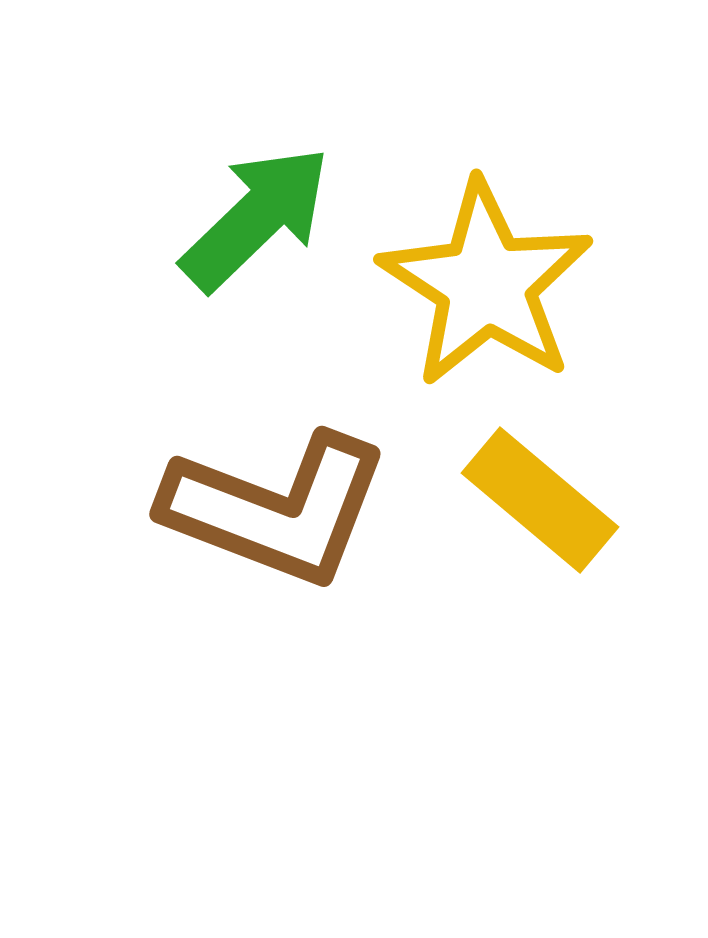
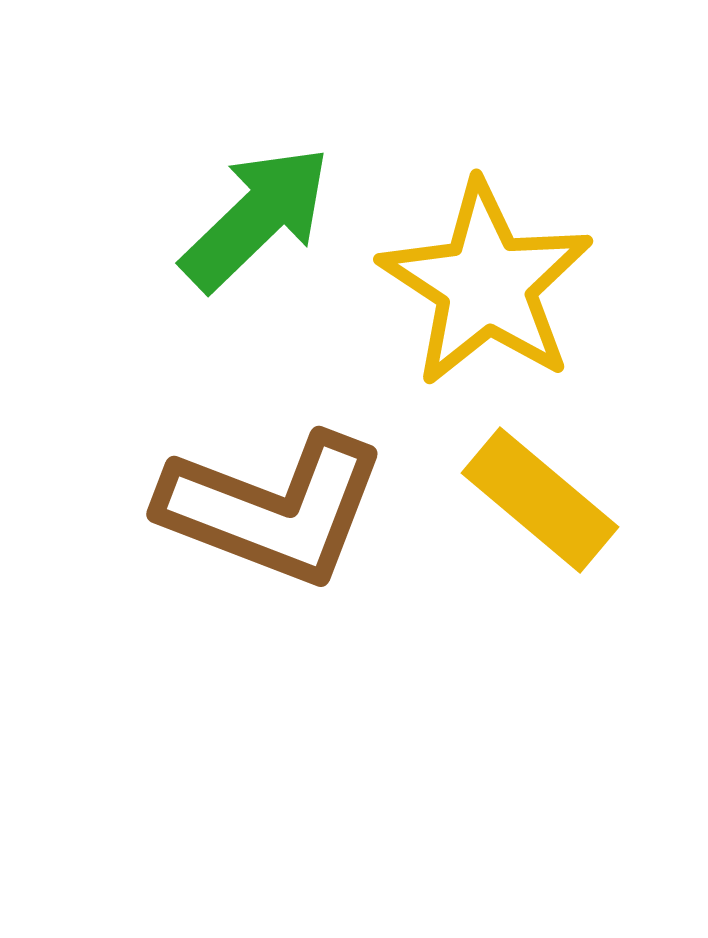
brown L-shape: moved 3 px left
